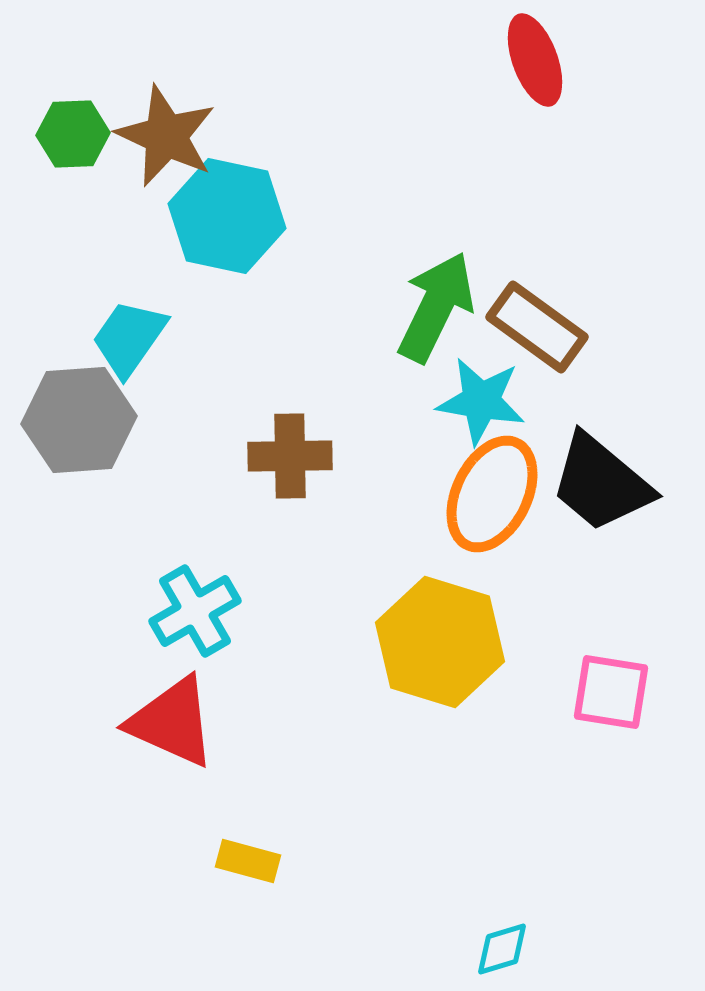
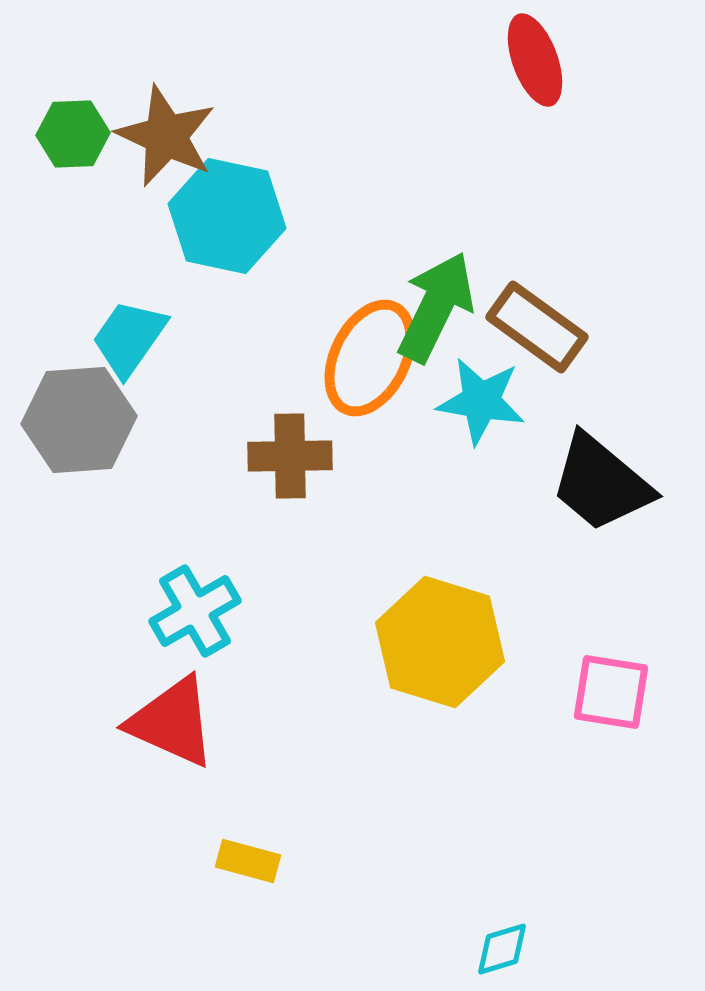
orange ellipse: moved 122 px left, 136 px up
